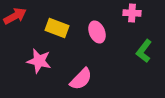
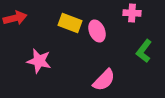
red arrow: moved 2 px down; rotated 15 degrees clockwise
yellow rectangle: moved 13 px right, 5 px up
pink ellipse: moved 1 px up
pink semicircle: moved 23 px right, 1 px down
